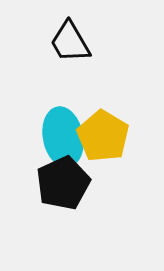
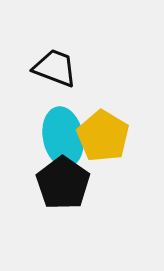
black trapezoid: moved 15 px left, 26 px down; rotated 141 degrees clockwise
black pentagon: rotated 12 degrees counterclockwise
